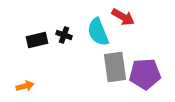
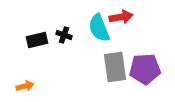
red arrow: moved 2 px left; rotated 40 degrees counterclockwise
cyan semicircle: moved 1 px right, 4 px up
purple pentagon: moved 5 px up
